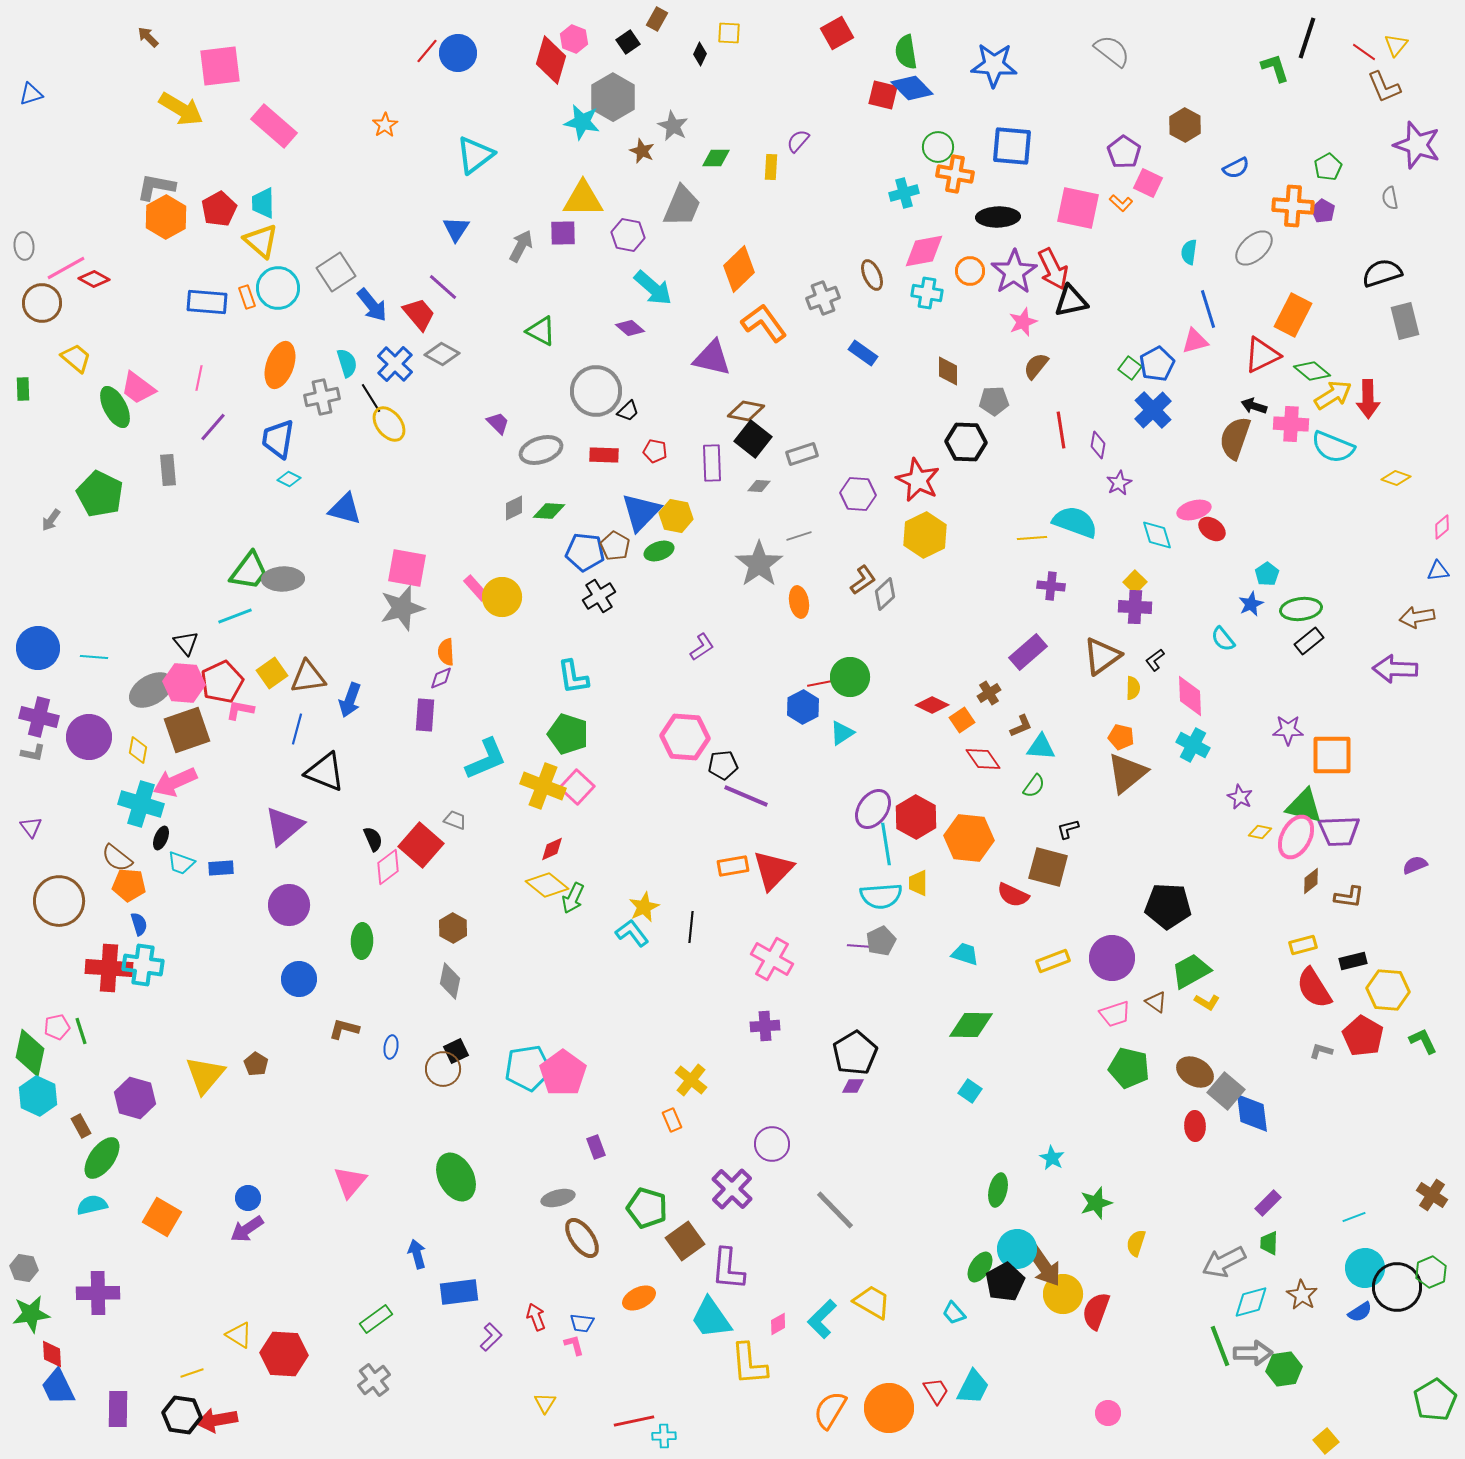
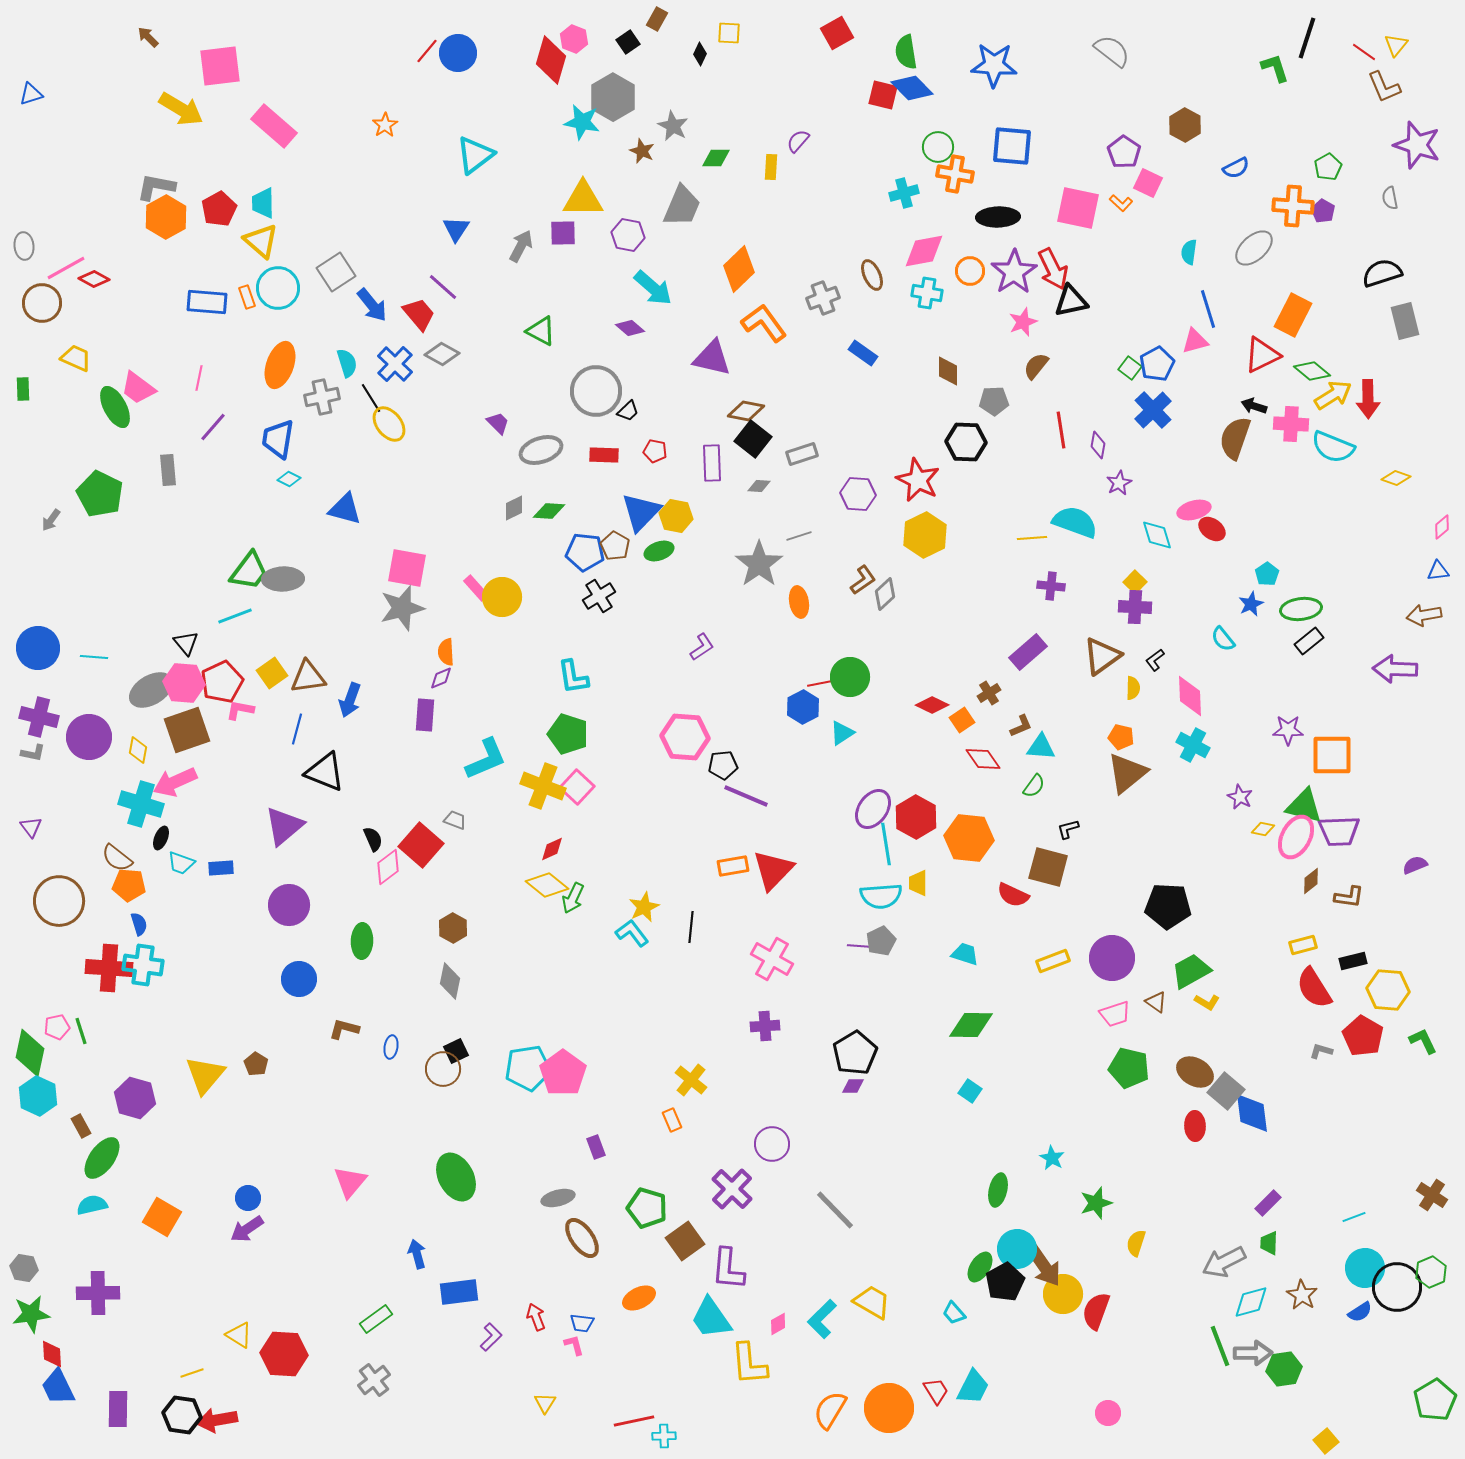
yellow trapezoid at (76, 358): rotated 16 degrees counterclockwise
brown arrow at (1417, 617): moved 7 px right, 2 px up
yellow diamond at (1260, 832): moved 3 px right, 3 px up
